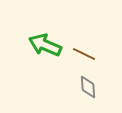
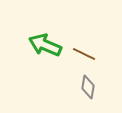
gray diamond: rotated 15 degrees clockwise
